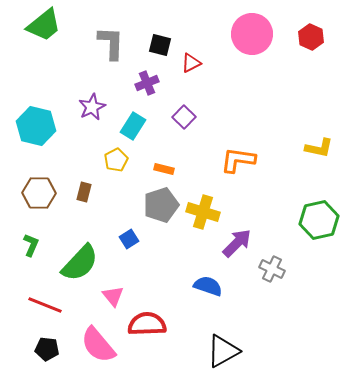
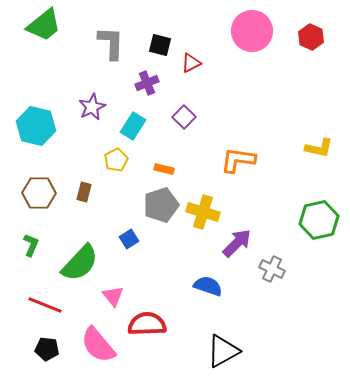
pink circle: moved 3 px up
